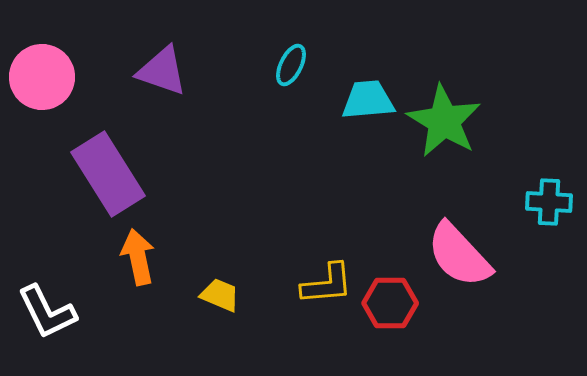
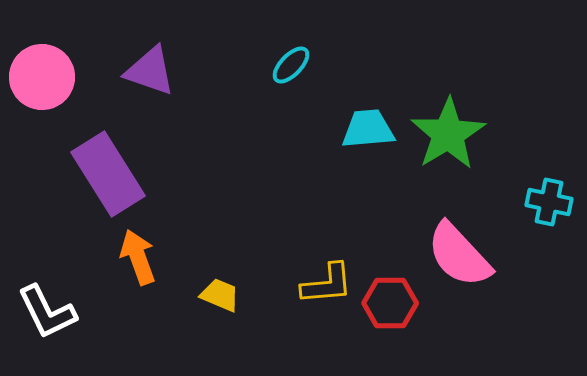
cyan ellipse: rotated 18 degrees clockwise
purple triangle: moved 12 px left
cyan trapezoid: moved 29 px down
green star: moved 4 px right, 13 px down; rotated 10 degrees clockwise
cyan cross: rotated 9 degrees clockwise
orange arrow: rotated 8 degrees counterclockwise
